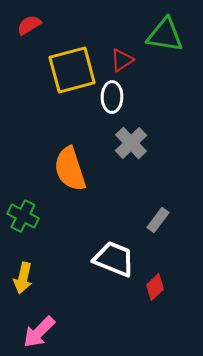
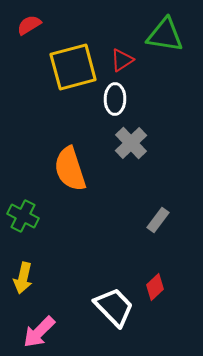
yellow square: moved 1 px right, 3 px up
white ellipse: moved 3 px right, 2 px down
white trapezoid: moved 48 px down; rotated 24 degrees clockwise
